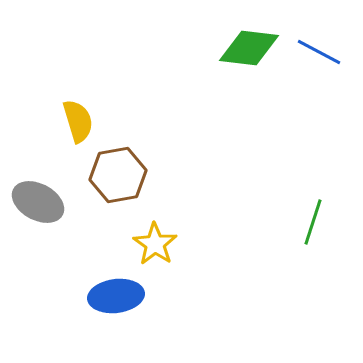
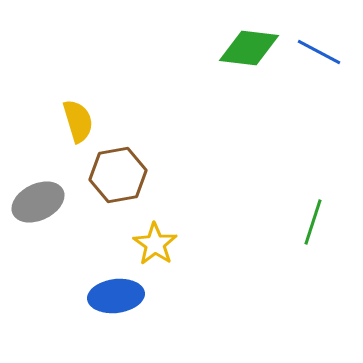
gray ellipse: rotated 54 degrees counterclockwise
